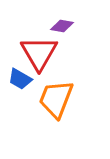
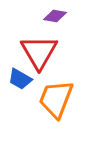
purple diamond: moved 7 px left, 10 px up
red triangle: moved 1 px up
